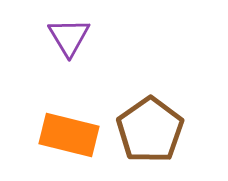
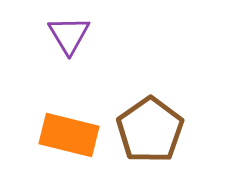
purple triangle: moved 2 px up
